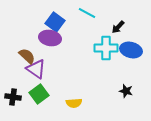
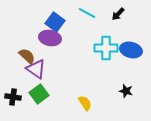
black arrow: moved 13 px up
yellow semicircle: moved 11 px right; rotated 119 degrees counterclockwise
